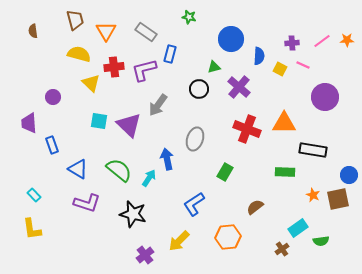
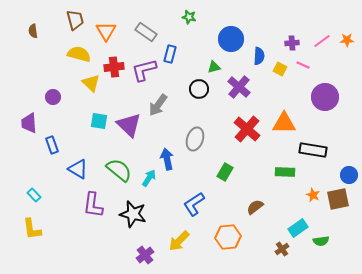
red cross at (247, 129): rotated 20 degrees clockwise
purple L-shape at (87, 203): moved 6 px right, 2 px down; rotated 80 degrees clockwise
